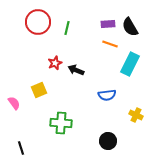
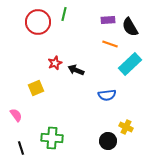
purple rectangle: moved 4 px up
green line: moved 3 px left, 14 px up
cyan rectangle: rotated 20 degrees clockwise
yellow square: moved 3 px left, 2 px up
pink semicircle: moved 2 px right, 12 px down
yellow cross: moved 10 px left, 12 px down
green cross: moved 9 px left, 15 px down
